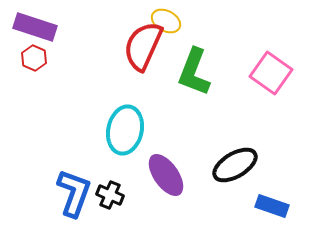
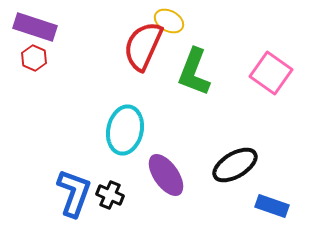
yellow ellipse: moved 3 px right
